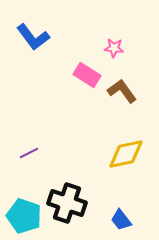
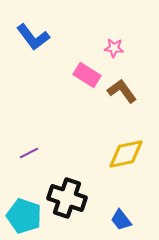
black cross: moved 5 px up
